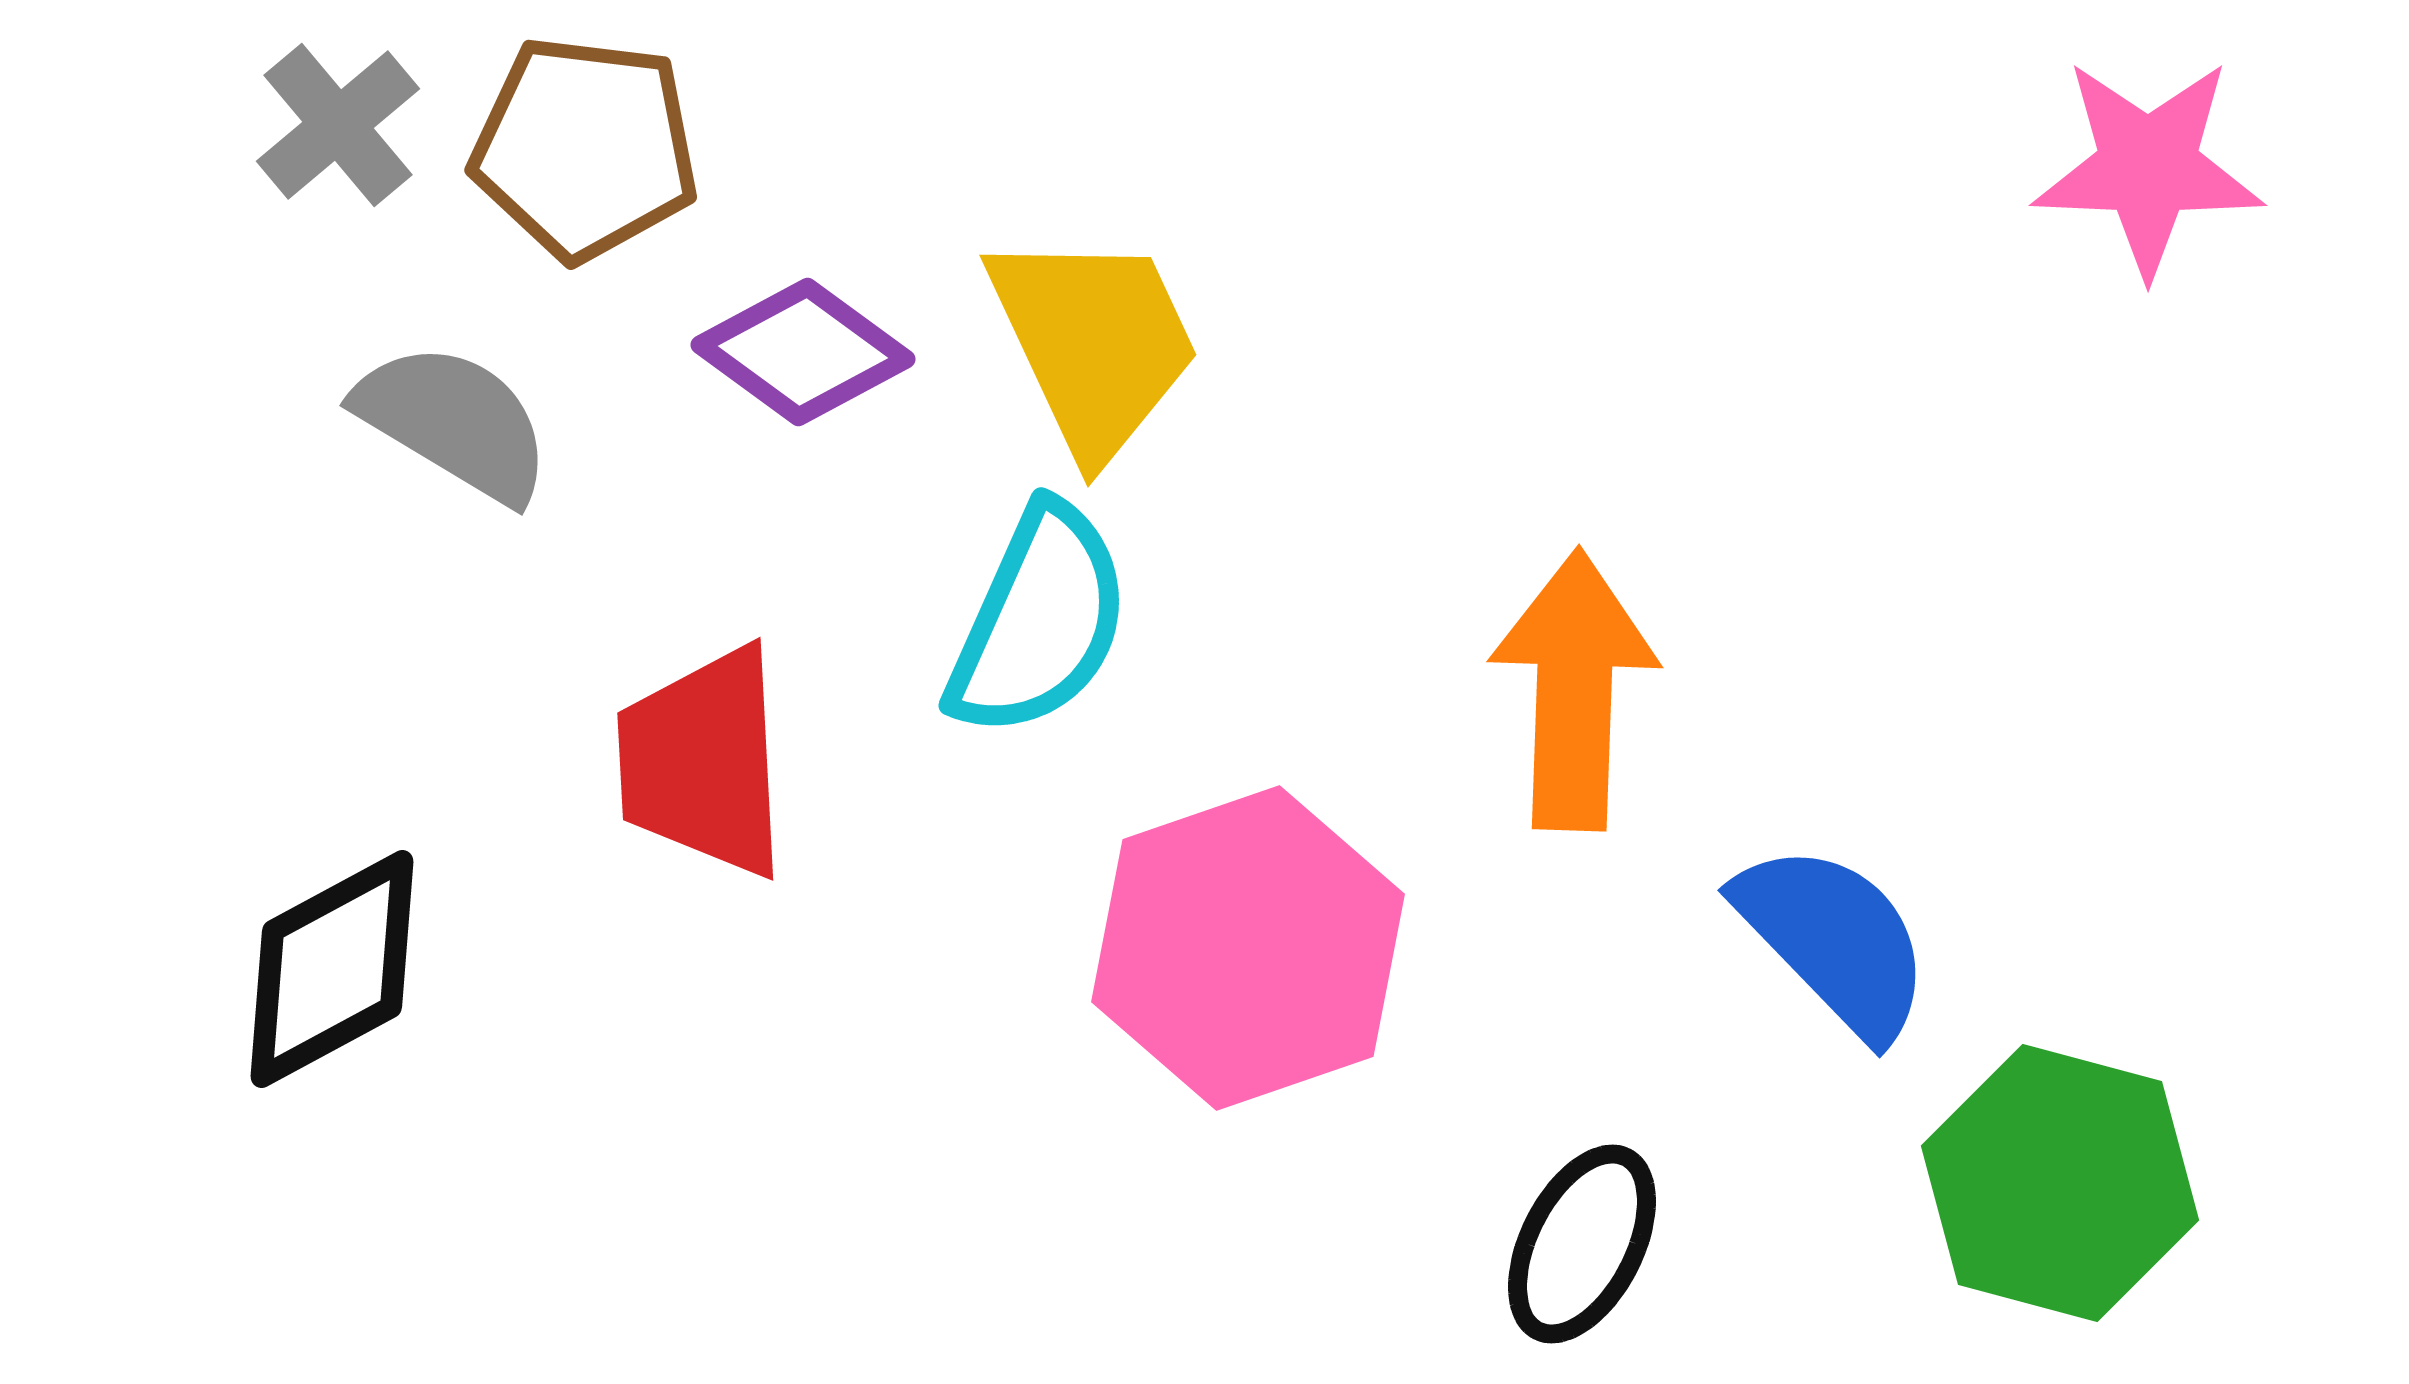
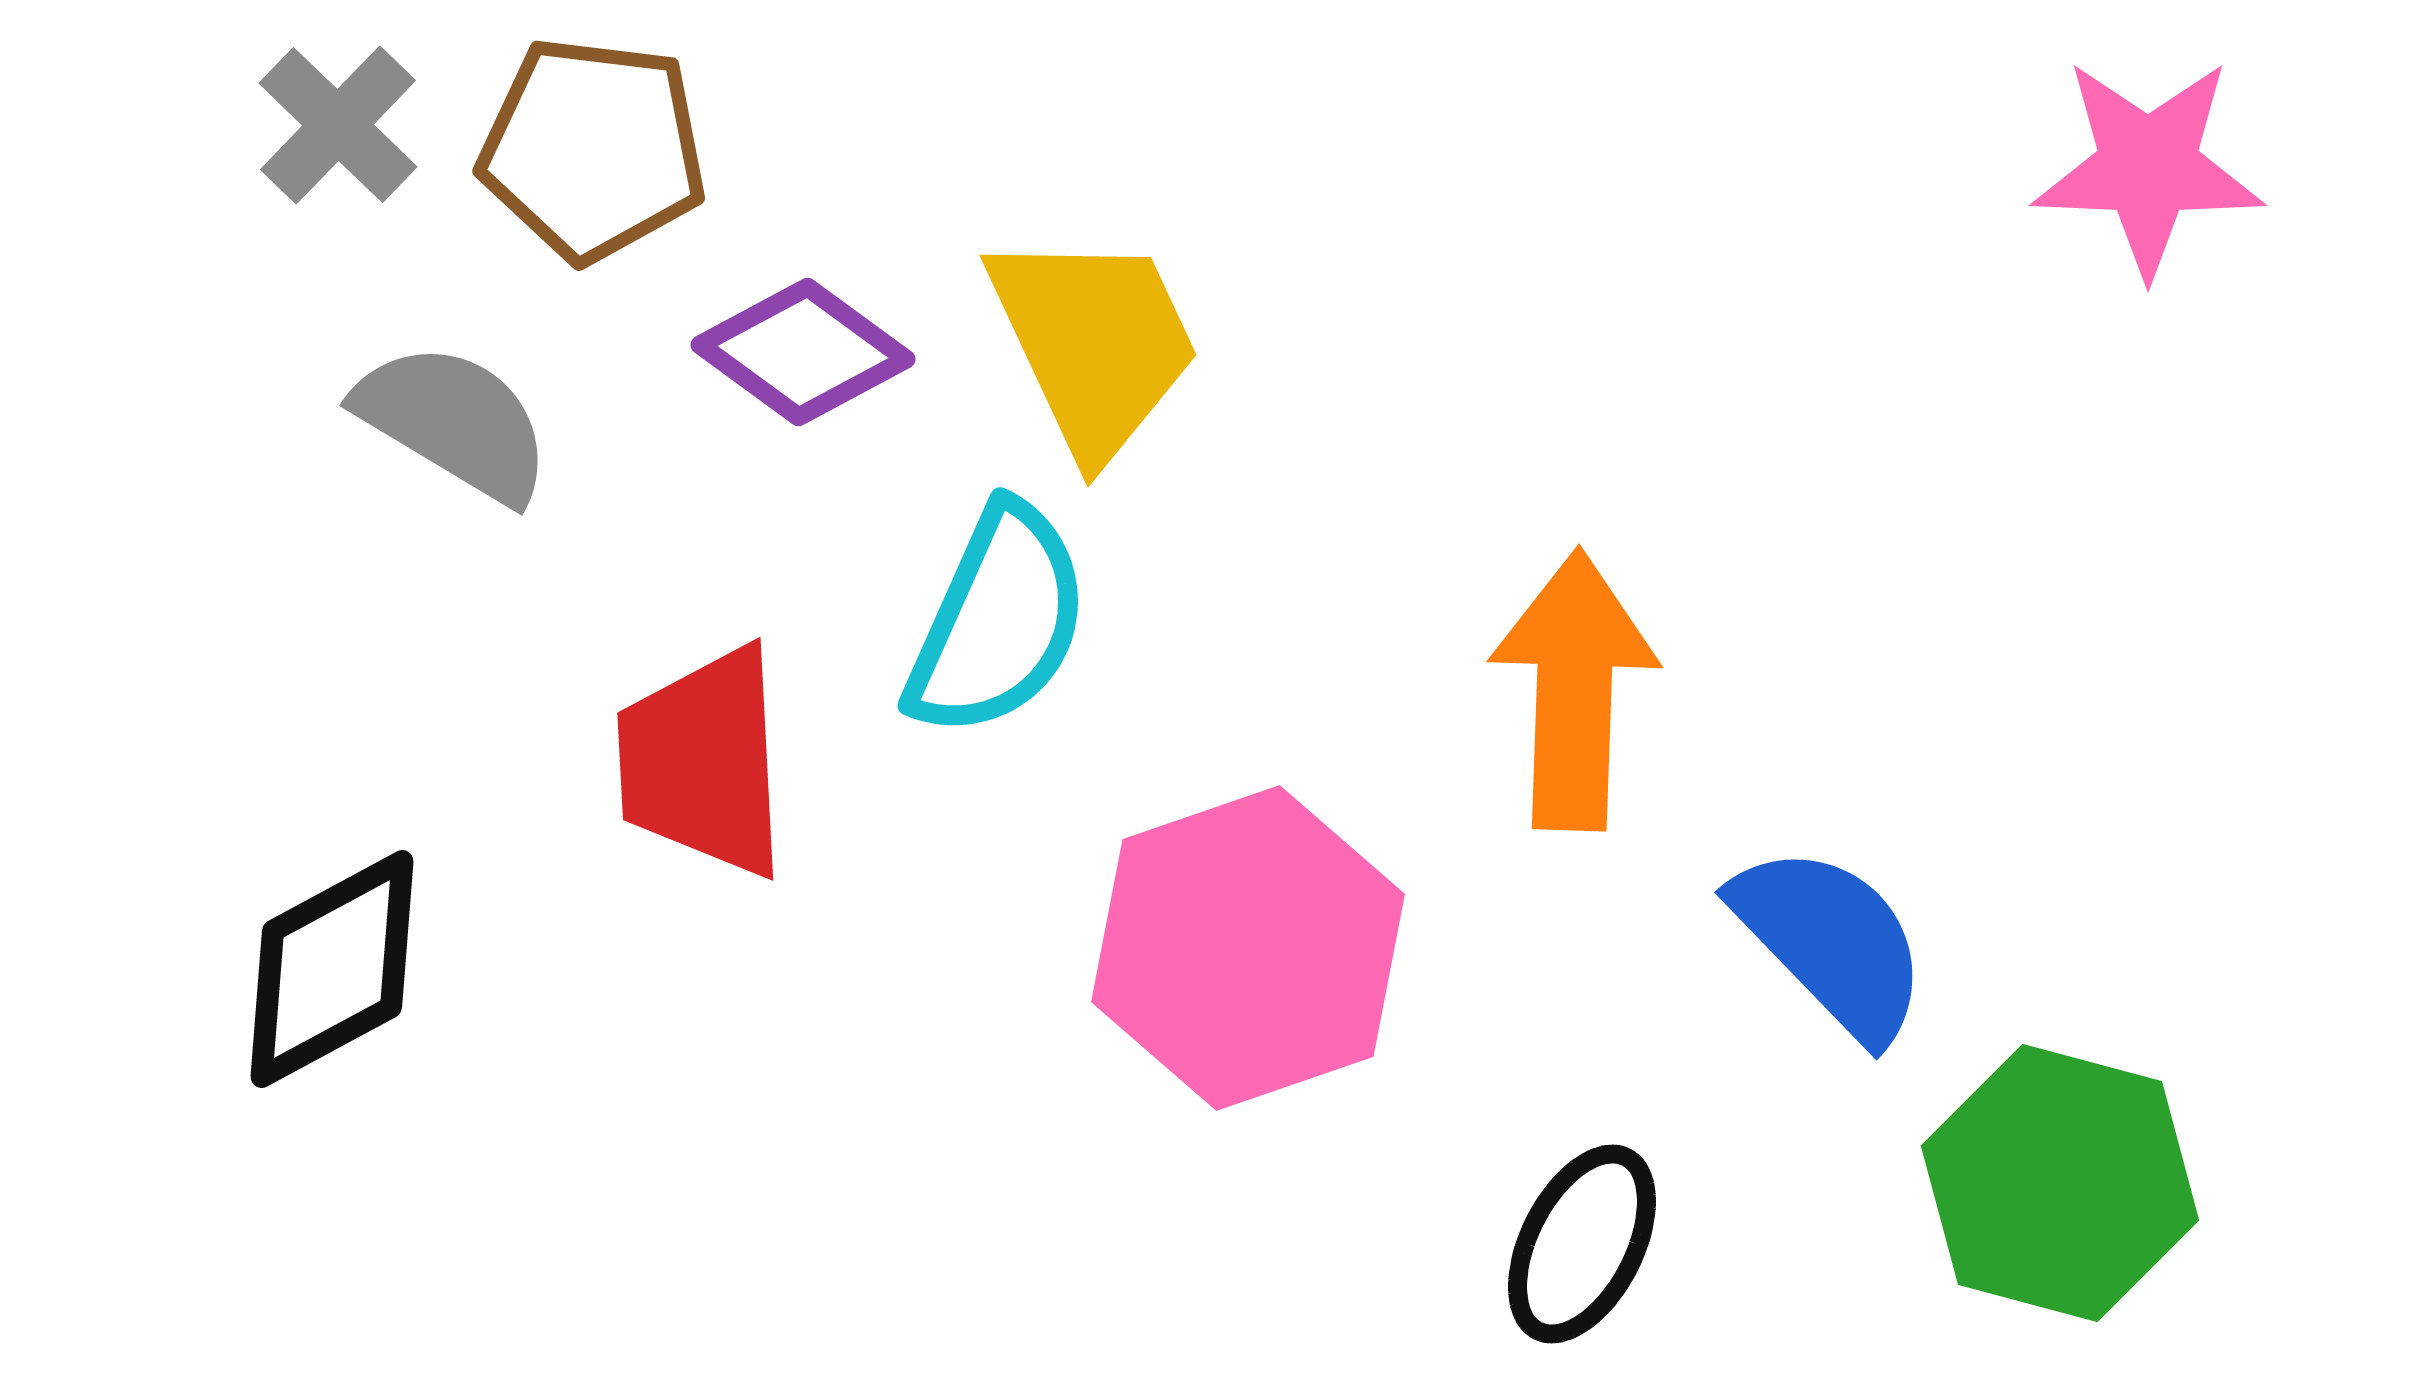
gray cross: rotated 6 degrees counterclockwise
brown pentagon: moved 8 px right, 1 px down
cyan semicircle: moved 41 px left
blue semicircle: moved 3 px left, 2 px down
